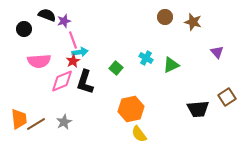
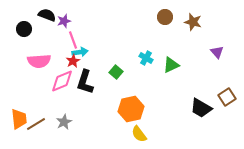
green square: moved 4 px down
black trapezoid: moved 3 px right, 1 px up; rotated 35 degrees clockwise
